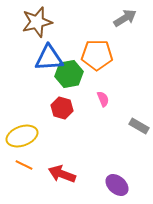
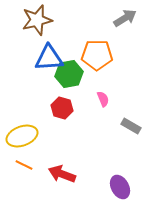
brown star: moved 2 px up
gray rectangle: moved 8 px left
purple ellipse: moved 3 px right, 2 px down; rotated 20 degrees clockwise
